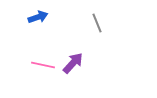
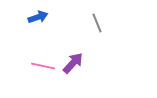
pink line: moved 1 px down
